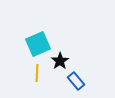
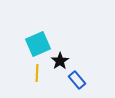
blue rectangle: moved 1 px right, 1 px up
